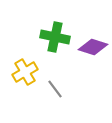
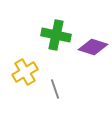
green cross: moved 1 px right, 2 px up
gray line: rotated 18 degrees clockwise
